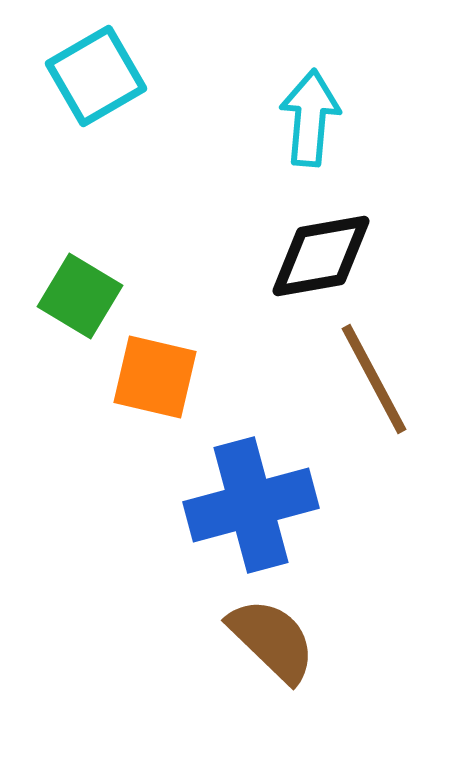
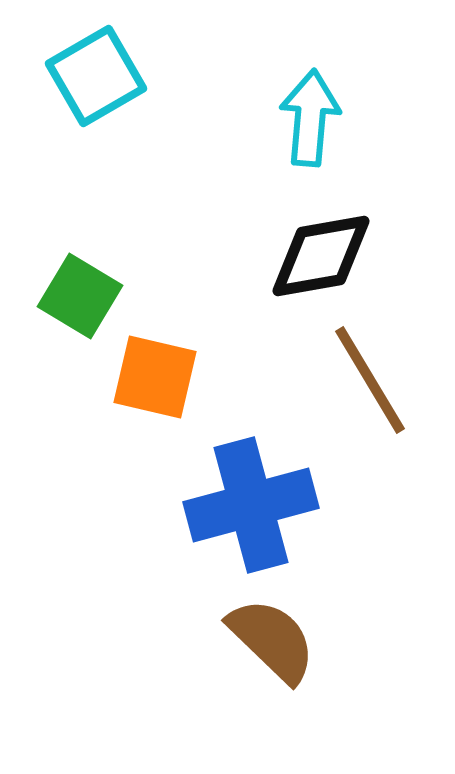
brown line: moved 4 px left, 1 px down; rotated 3 degrees counterclockwise
